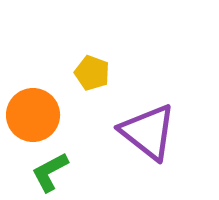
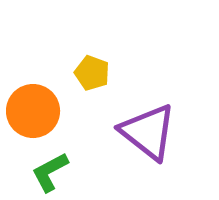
orange circle: moved 4 px up
